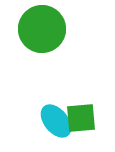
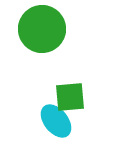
green square: moved 11 px left, 21 px up
